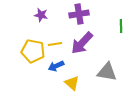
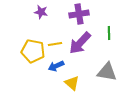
purple star: moved 3 px up
green line: moved 12 px left, 7 px down
purple arrow: moved 2 px left
